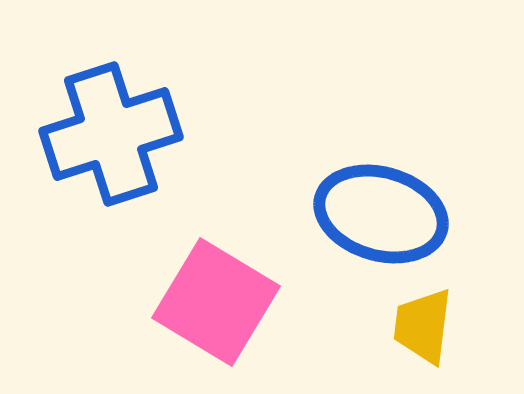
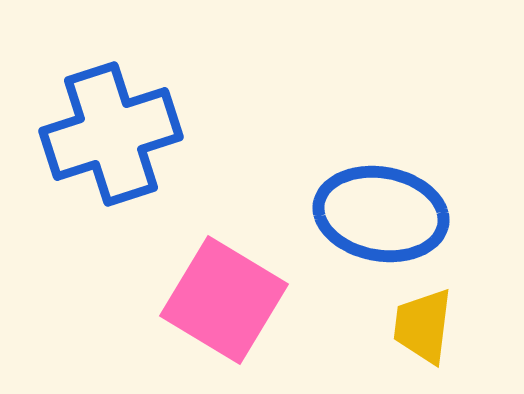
blue ellipse: rotated 6 degrees counterclockwise
pink square: moved 8 px right, 2 px up
